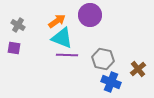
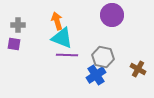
purple circle: moved 22 px right
orange arrow: rotated 72 degrees counterclockwise
gray cross: rotated 32 degrees counterclockwise
purple square: moved 4 px up
gray hexagon: moved 2 px up
brown cross: rotated 21 degrees counterclockwise
blue cross: moved 15 px left, 7 px up; rotated 36 degrees clockwise
